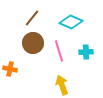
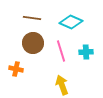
brown line: rotated 60 degrees clockwise
pink line: moved 2 px right
orange cross: moved 6 px right
